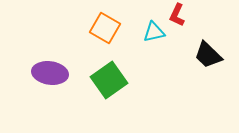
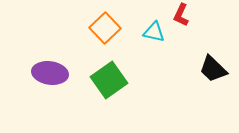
red L-shape: moved 4 px right
orange square: rotated 16 degrees clockwise
cyan triangle: rotated 25 degrees clockwise
black trapezoid: moved 5 px right, 14 px down
